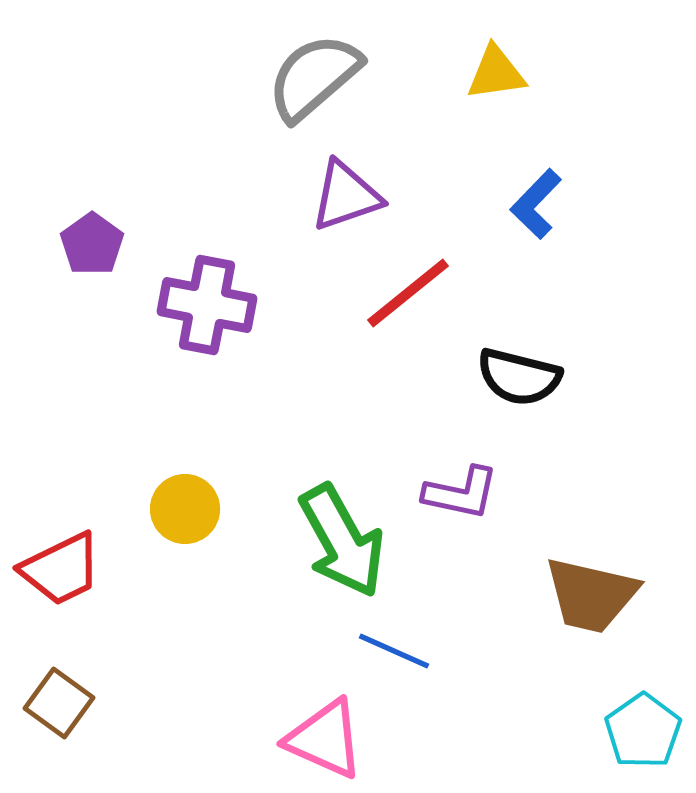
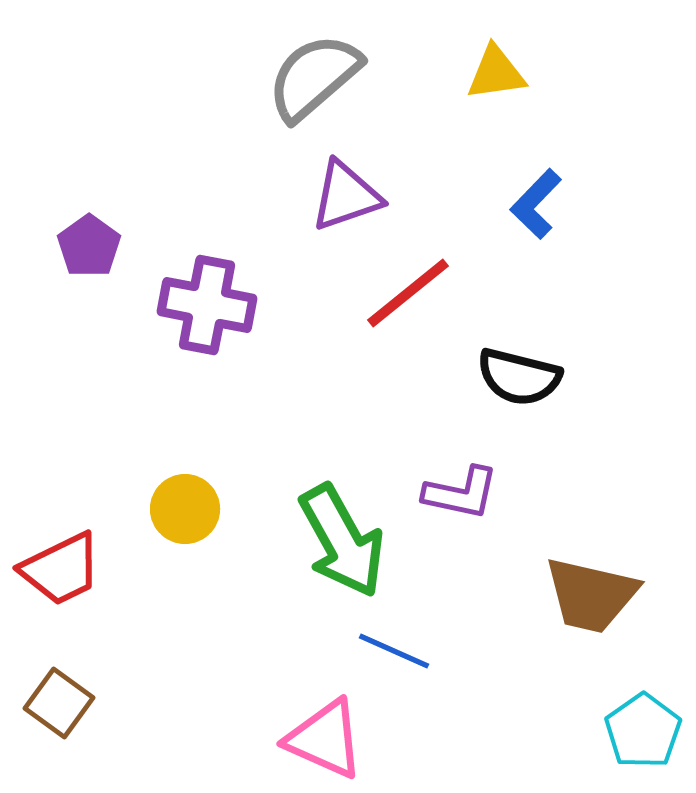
purple pentagon: moved 3 px left, 2 px down
